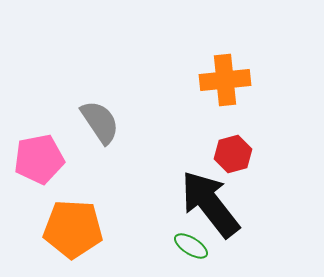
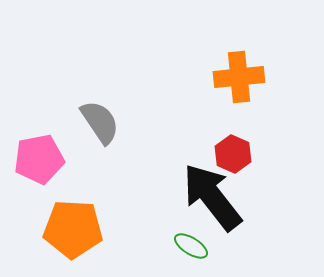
orange cross: moved 14 px right, 3 px up
red hexagon: rotated 21 degrees counterclockwise
black arrow: moved 2 px right, 7 px up
